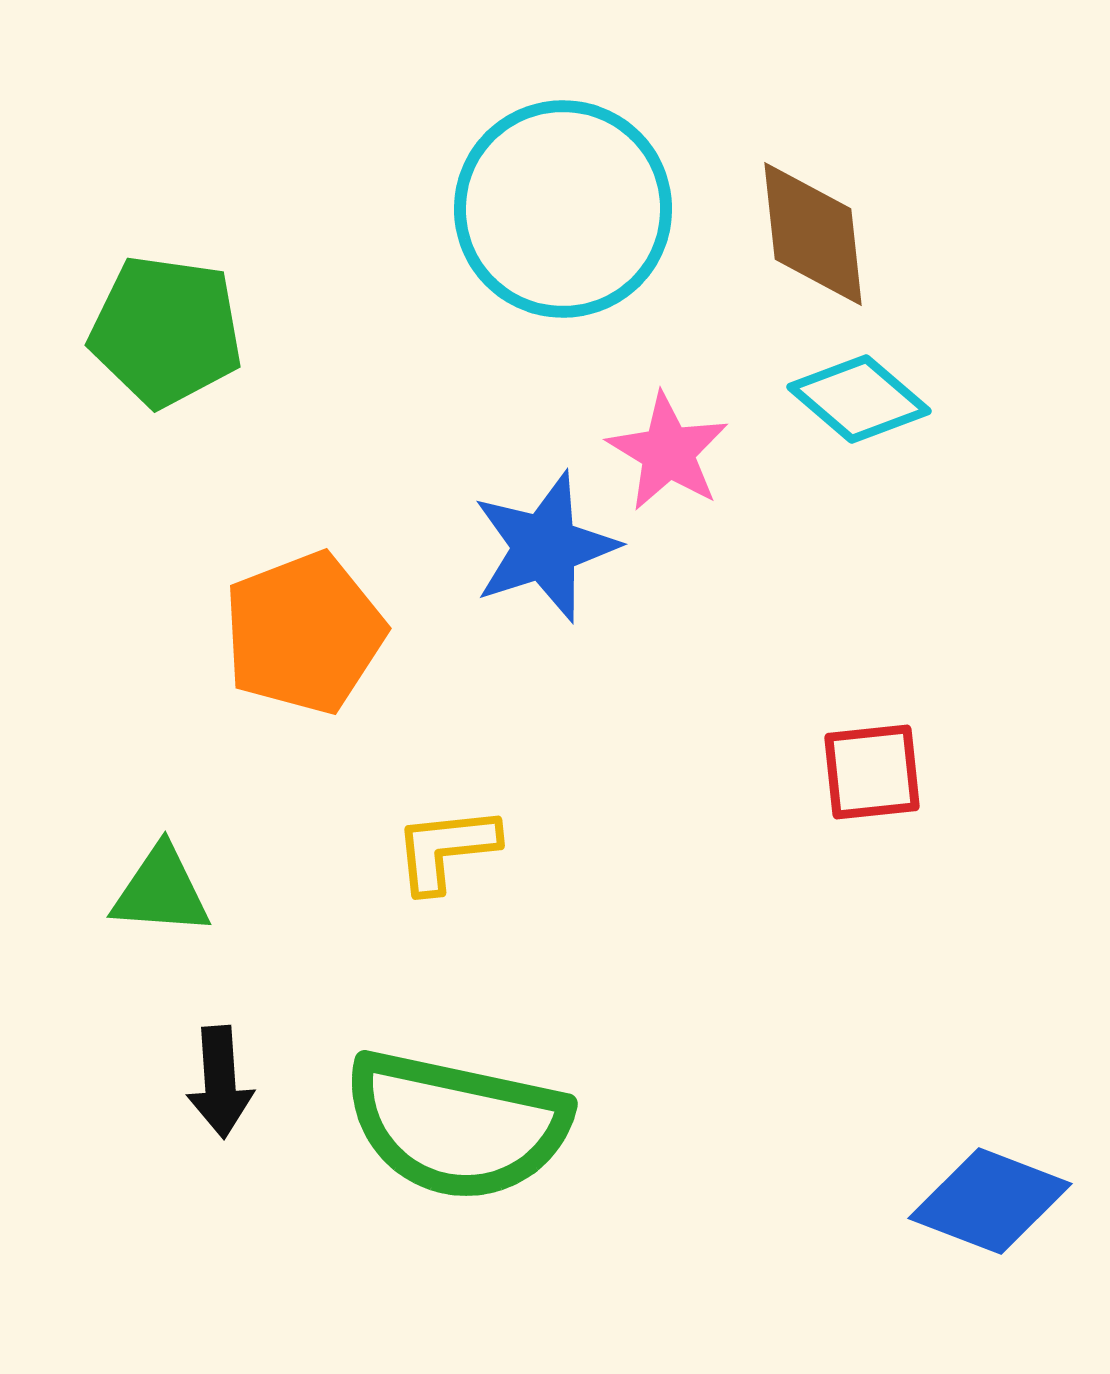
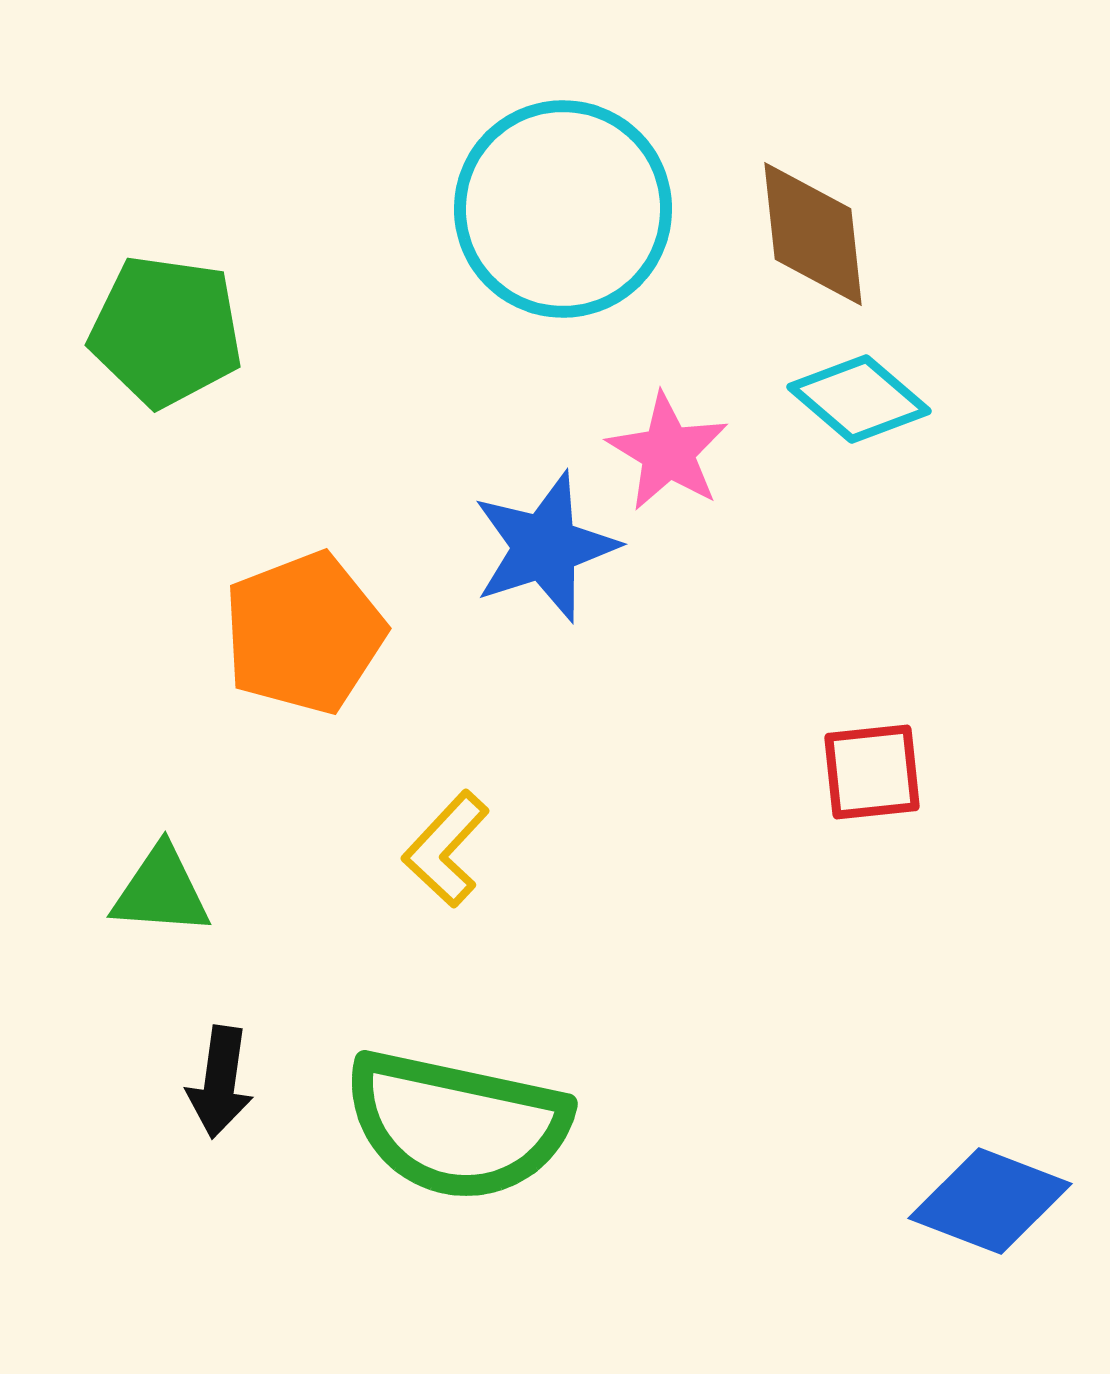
yellow L-shape: rotated 41 degrees counterclockwise
black arrow: rotated 12 degrees clockwise
